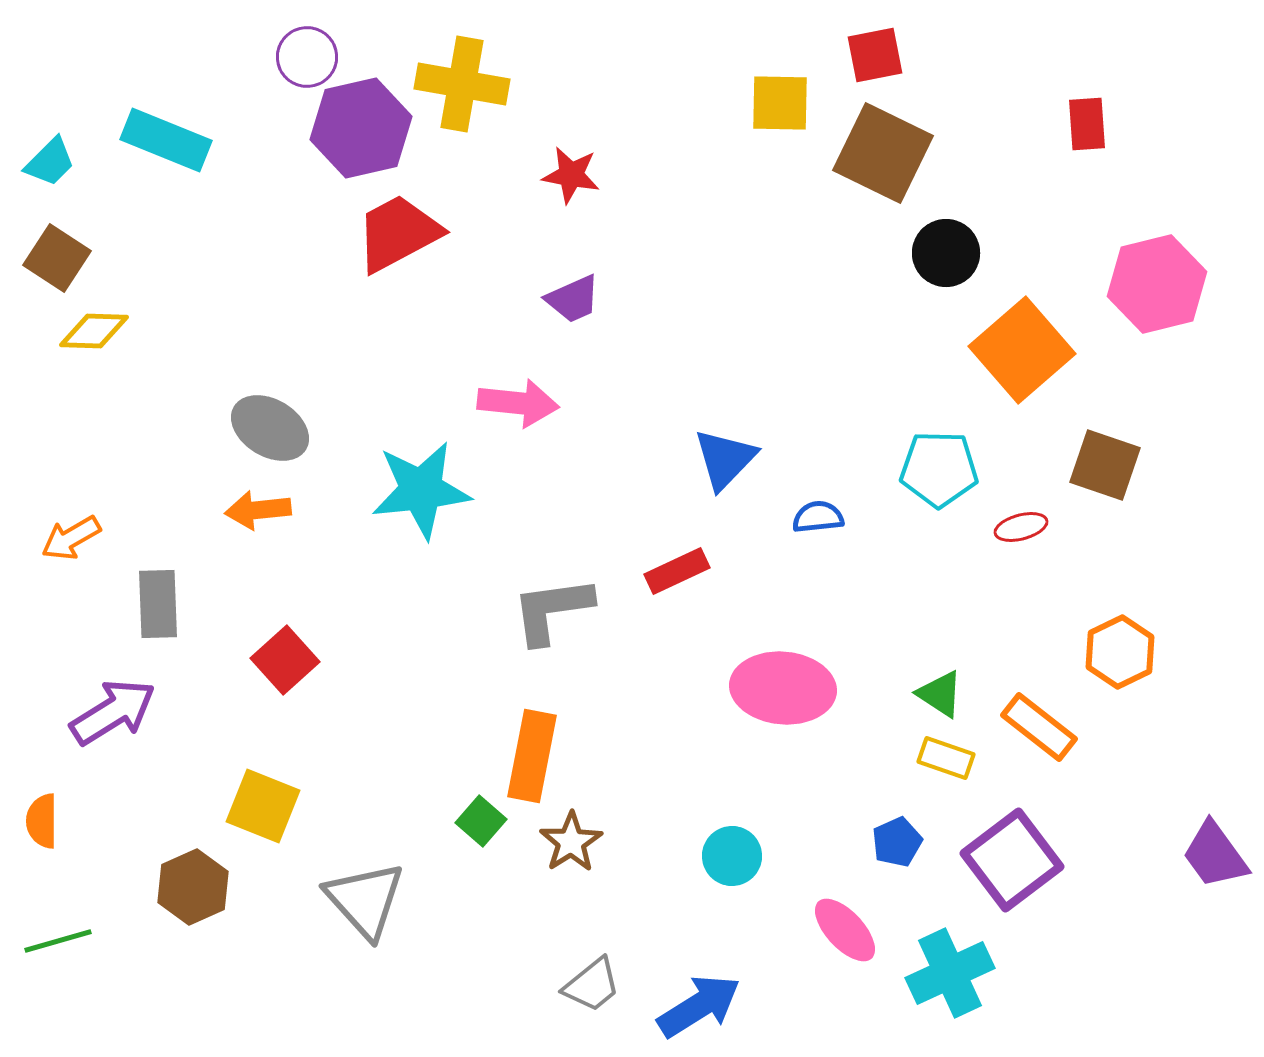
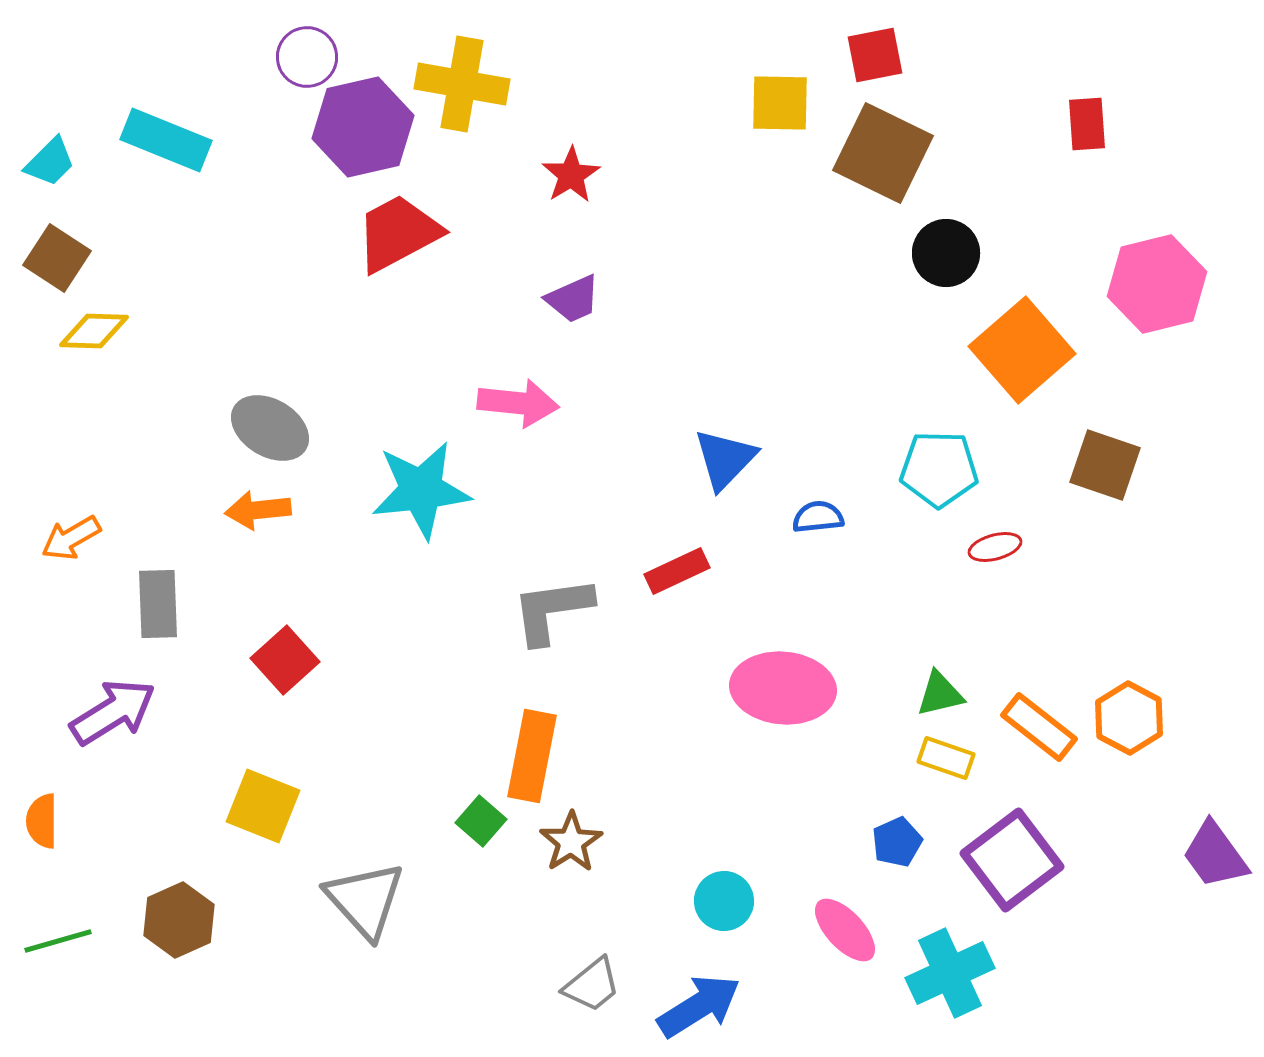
purple hexagon at (361, 128): moved 2 px right, 1 px up
red star at (571, 175): rotated 30 degrees clockwise
red ellipse at (1021, 527): moved 26 px left, 20 px down
orange hexagon at (1120, 652): moved 9 px right, 66 px down; rotated 6 degrees counterclockwise
green triangle at (940, 694): rotated 46 degrees counterclockwise
cyan circle at (732, 856): moved 8 px left, 45 px down
brown hexagon at (193, 887): moved 14 px left, 33 px down
